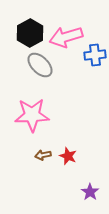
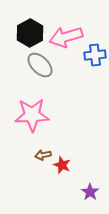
red star: moved 6 px left, 9 px down
